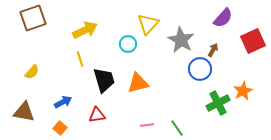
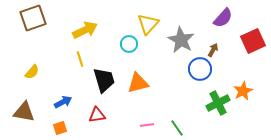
cyan circle: moved 1 px right
orange square: rotated 32 degrees clockwise
